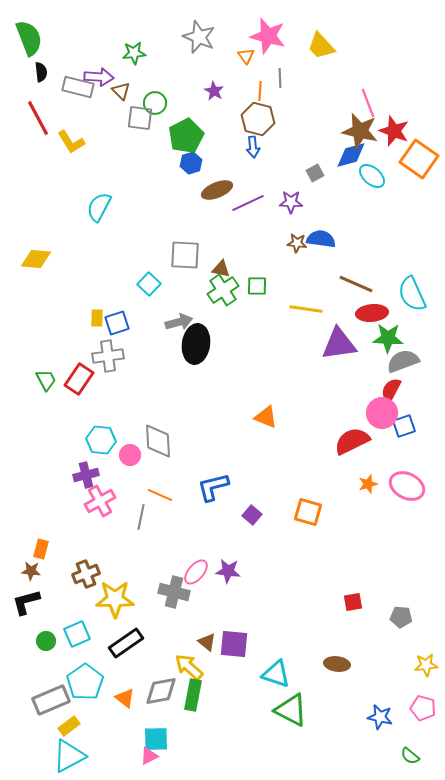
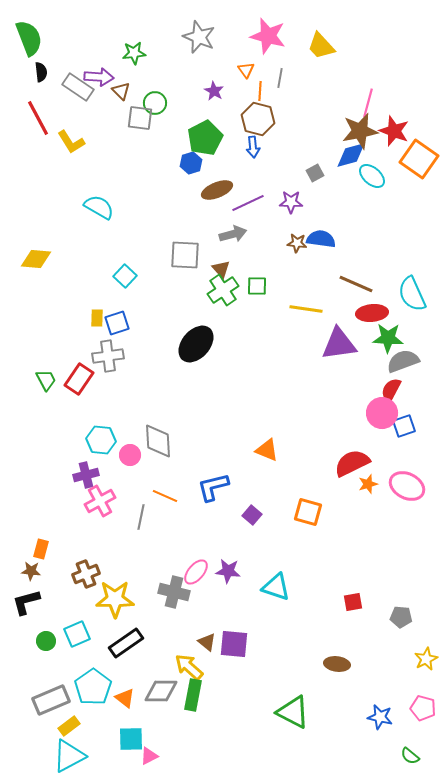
orange triangle at (246, 56): moved 14 px down
gray line at (280, 78): rotated 12 degrees clockwise
gray rectangle at (78, 87): rotated 20 degrees clockwise
pink line at (368, 103): rotated 36 degrees clockwise
brown star at (360, 131): rotated 24 degrees counterclockwise
green pentagon at (186, 136): moved 19 px right, 2 px down
cyan semicircle at (99, 207): rotated 92 degrees clockwise
brown triangle at (221, 269): rotated 36 degrees clockwise
cyan square at (149, 284): moved 24 px left, 8 px up
gray arrow at (179, 322): moved 54 px right, 88 px up
black ellipse at (196, 344): rotated 33 degrees clockwise
orange triangle at (266, 417): moved 1 px right, 33 px down
red semicircle at (352, 441): moved 22 px down
orange line at (160, 495): moved 5 px right, 1 px down
yellow star at (426, 665): moved 6 px up; rotated 20 degrees counterclockwise
cyan triangle at (276, 674): moved 87 px up
cyan pentagon at (85, 682): moved 8 px right, 5 px down
gray diamond at (161, 691): rotated 12 degrees clockwise
green triangle at (291, 710): moved 2 px right, 2 px down
cyan square at (156, 739): moved 25 px left
